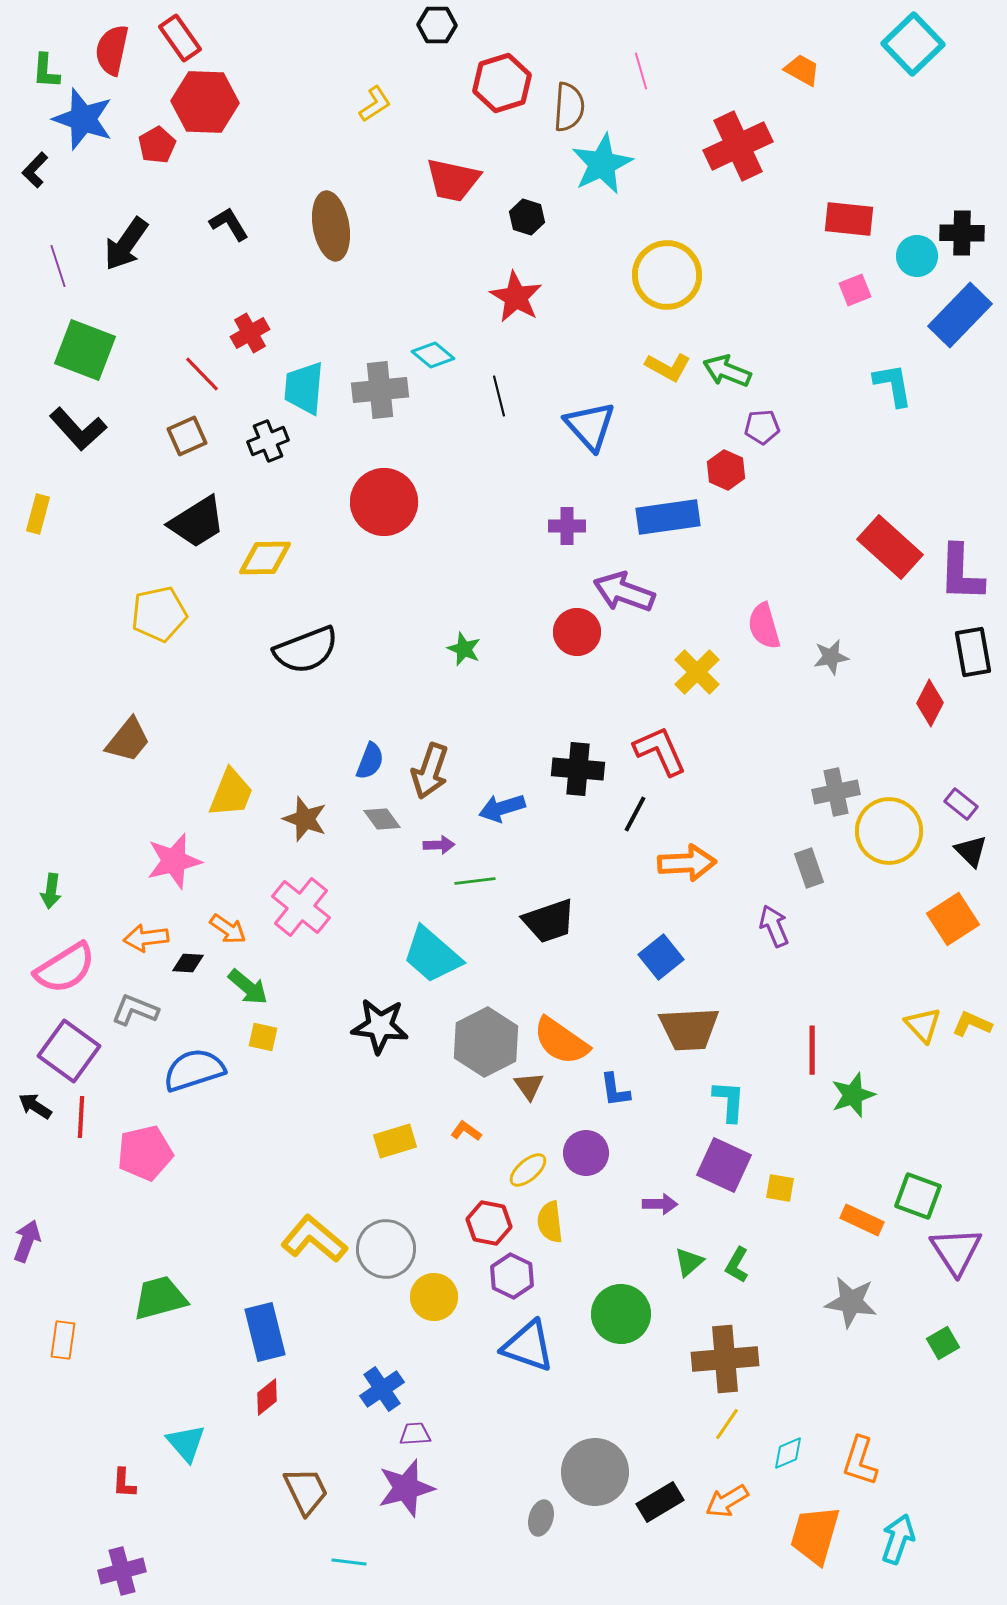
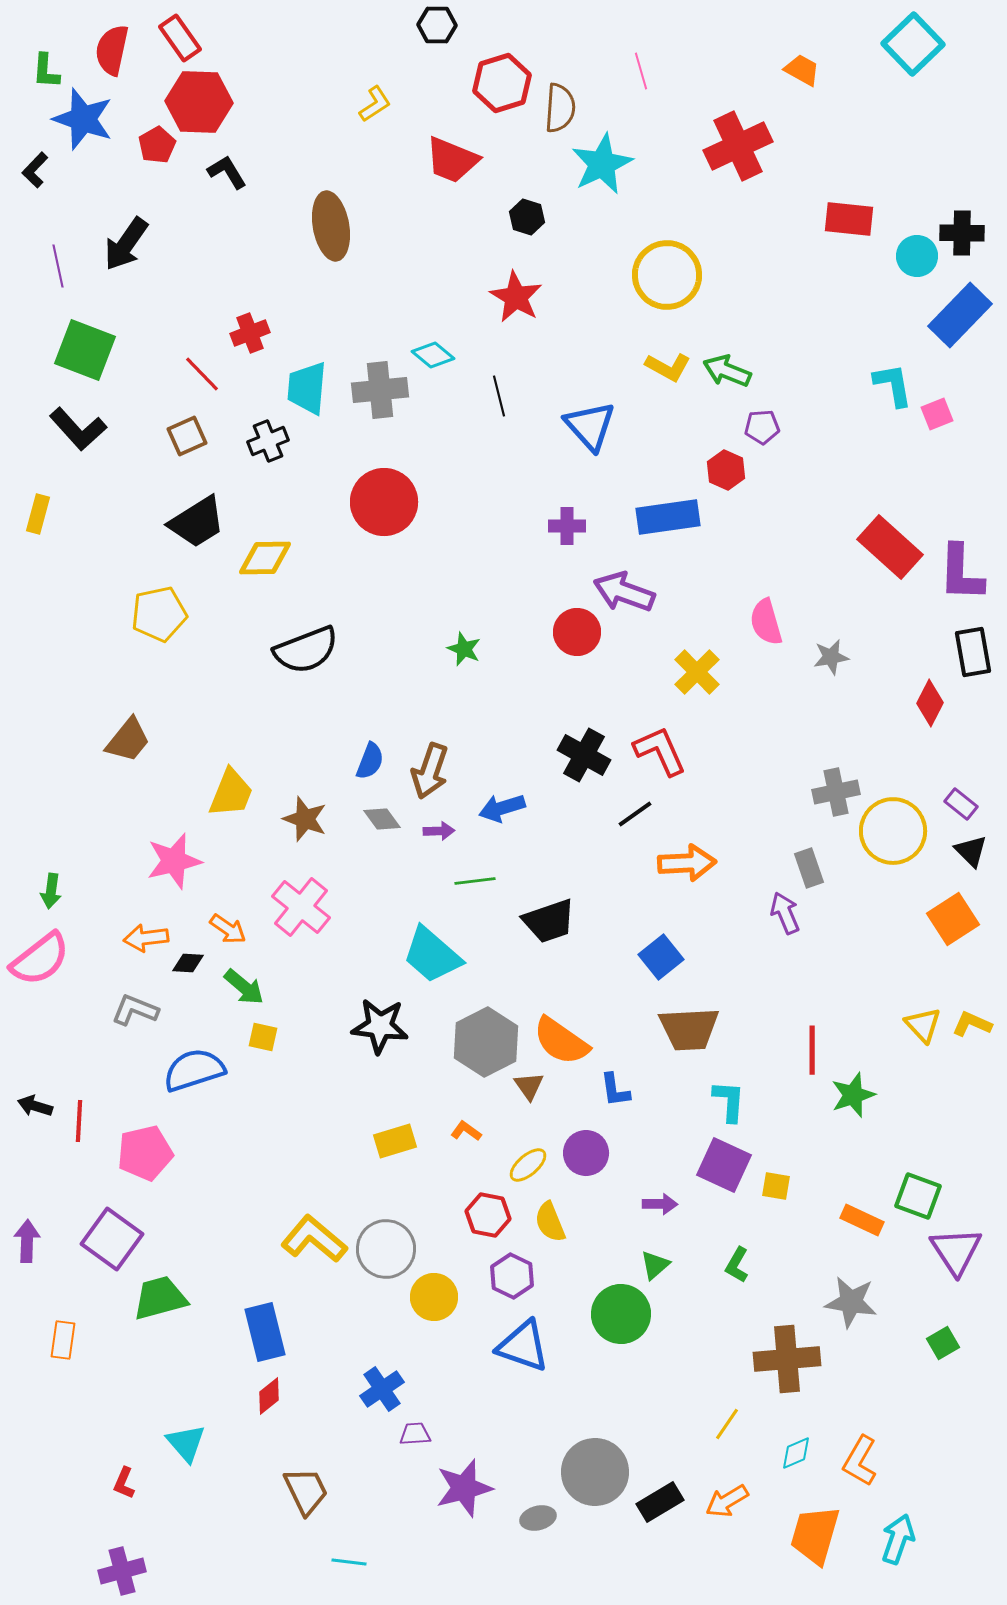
red hexagon at (205, 102): moved 6 px left
brown semicircle at (569, 107): moved 9 px left, 1 px down
red trapezoid at (453, 180): moved 1 px left, 20 px up; rotated 10 degrees clockwise
black L-shape at (229, 224): moved 2 px left, 52 px up
purple line at (58, 266): rotated 6 degrees clockwise
pink square at (855, 290): moved 82 px right, 124 px down
red cross at (250, 333): rotated 9 degrees clockwise
cyan trapezoid at (304, 388): moved 3 px right
pink semicircle at (764, 626): moved 2 px right, 4 px up
black cross at (578, 769): moved 6 px right, 14 px up; rotated 24 degrees clockwise
black line at (635, 814): rotated 27 degrees clockwise
yellow circle at (889, 831): moved 4 px right
purple arrow at (439, 845): moved 14 px up
purple arrow at (774, 926): moved 11 px right, 13 px up
pink semicircle at (65, 968): moved 25 px left, 9 px up; rotated 6 degrees counterclockwise
green arrow at (248, 987): moved 4 px left
purple square at (69, 1051): moved 43 px right, 188 px down
black arrow at (35, 1106): rotated 16 degrees counterclockwise
red line at (81, 1117): moved 2 px left, 4 px down
yellow ellipse at (528, 1170): moved 5 px up
yellow square at (780, 1188): moved 4 px left, 2 px up
yellow semicircle at (550, 1222): rotated 15 degrees counterclockwise
red hexagon at (489, 1223): moved 1 px left, 8 px up
purple arrow at (27, 1241): rotated 18 degrees counterclockwise
green triangle at (689, 1262): moved 34 px left, 3 px down
blue triangle at (528, 1346): moved 5 px left
brown cross at (725, 1359): moved 62 px right
red diamond at (267, 1397): moved 2 px right, 1 px up
cyan diamond at (788, 1453): moved 8 px right
orange L-shape at (860, 1461): rotated 12 degrees clockwise
red L-shape at (124, 1483): rotated 20 degrees clockwise
purple star at (406, 1488): moved 58 px right
gray ellipse at (541, 1518): moved 3 px left; rotated 60 degrees clockwise
